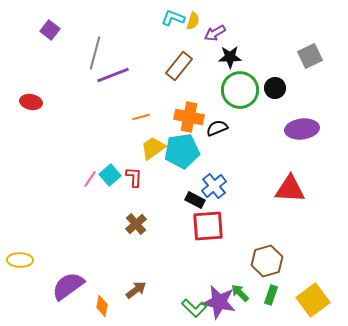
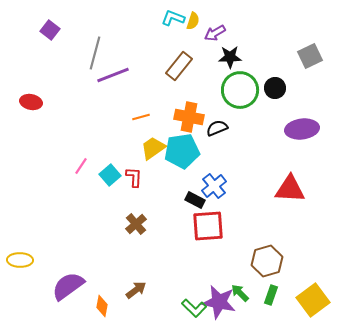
pink line: moved 9 px left, 13 px up
